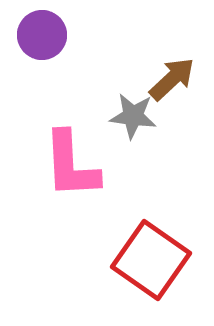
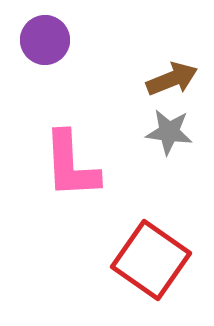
purple circle: moved 3 px right, 5 px down
brown arrow: rotated 21 degrees clockwise
gray star: moved 36 px right, 16 px down
